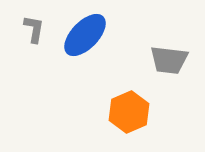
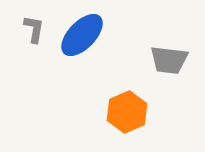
blue ellipse: moved 3 px left
orange hexagon: moved 2 px left
